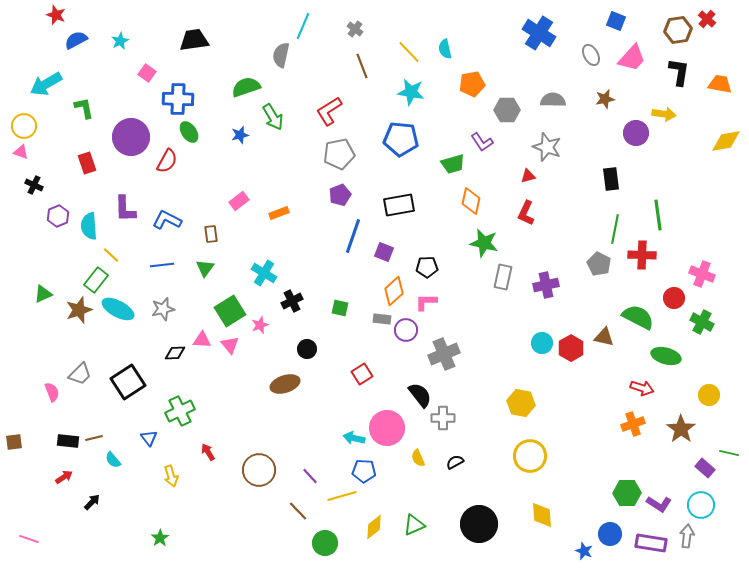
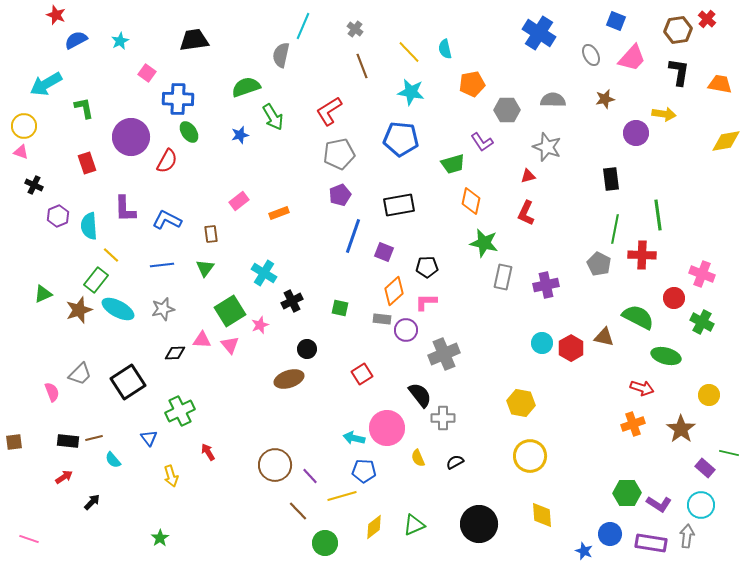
brown ellipse at (285, 384): moved 4 px right, 5 px up
brown circle at (259, 470): moved 16 px right, 5 px up
